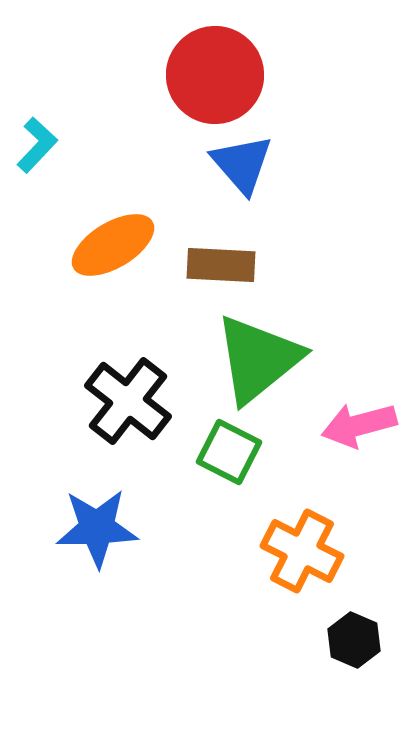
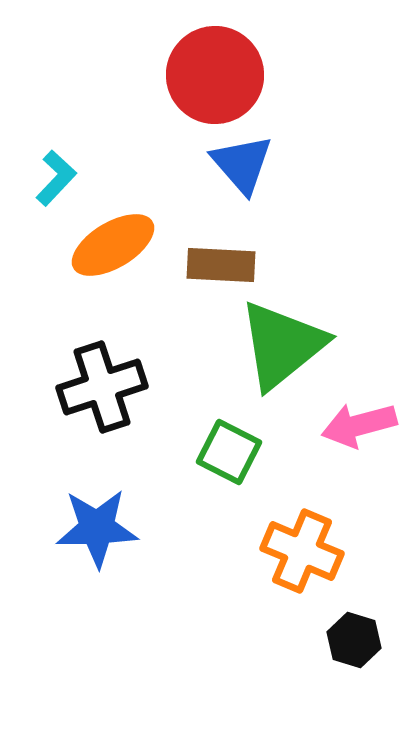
cyan L-shape: moved 19 px right, 33 px down
green triangle: moved 24 px right, 14 px up
black cross: moved 26 px left, 14 px up; rotated 34 degrees clockwise
orange cross: rotated 4 degrees counterclockwise
black hexagon: rotated 6 degrees counterclockwise
